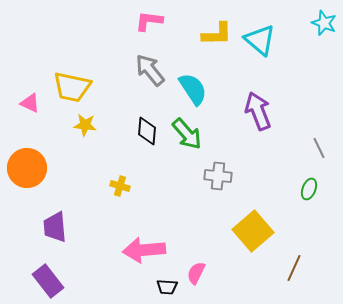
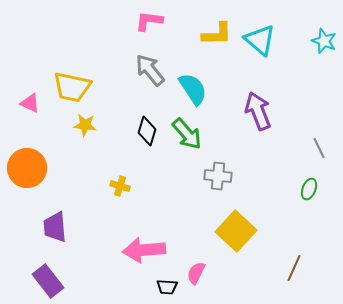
cyan star: moved 18 px down
black diamond: rotated 12 degrees clockwise
yellow square: moved 17 px left; rotated 6 degrees counterclockwise
